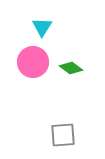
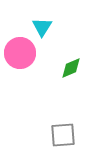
pink circle: moved 13 px left, 9 px up
green diamond: rotated 60 degrees counterclockwise
